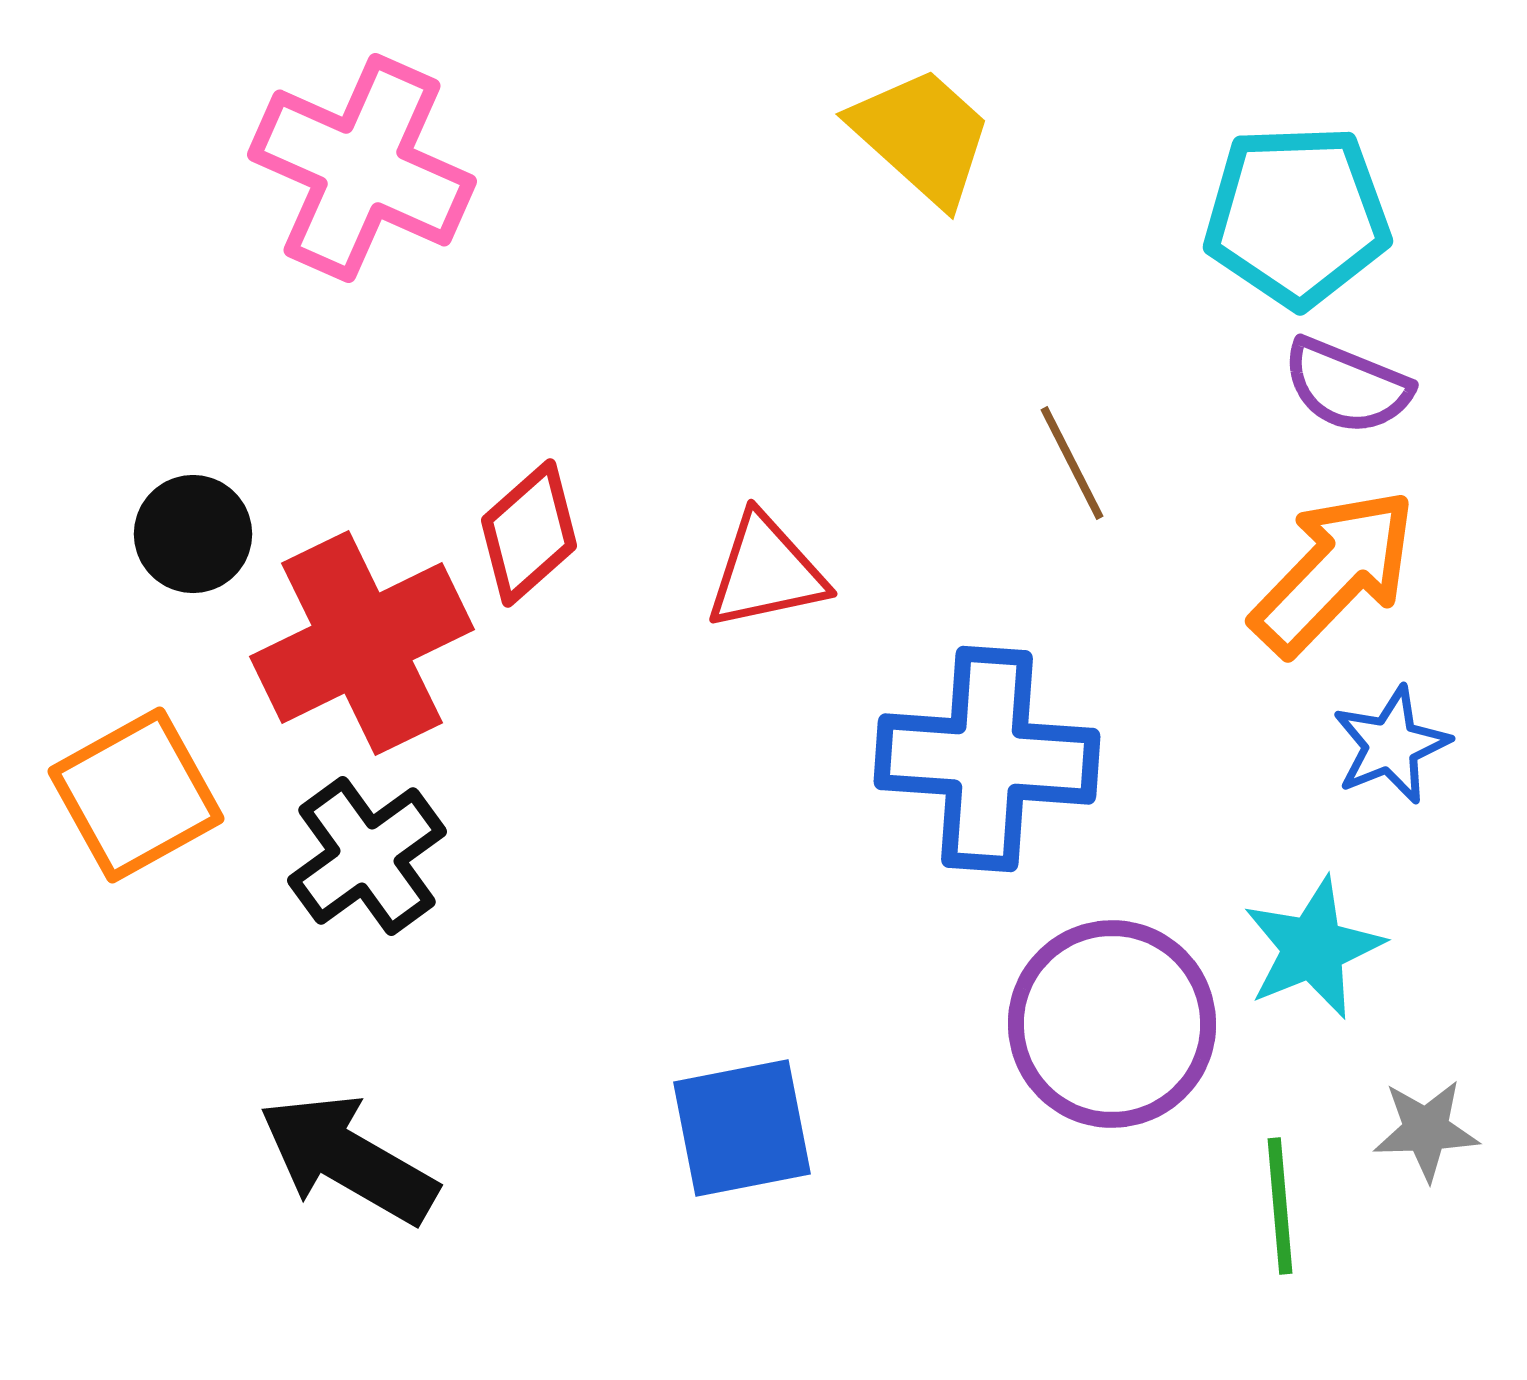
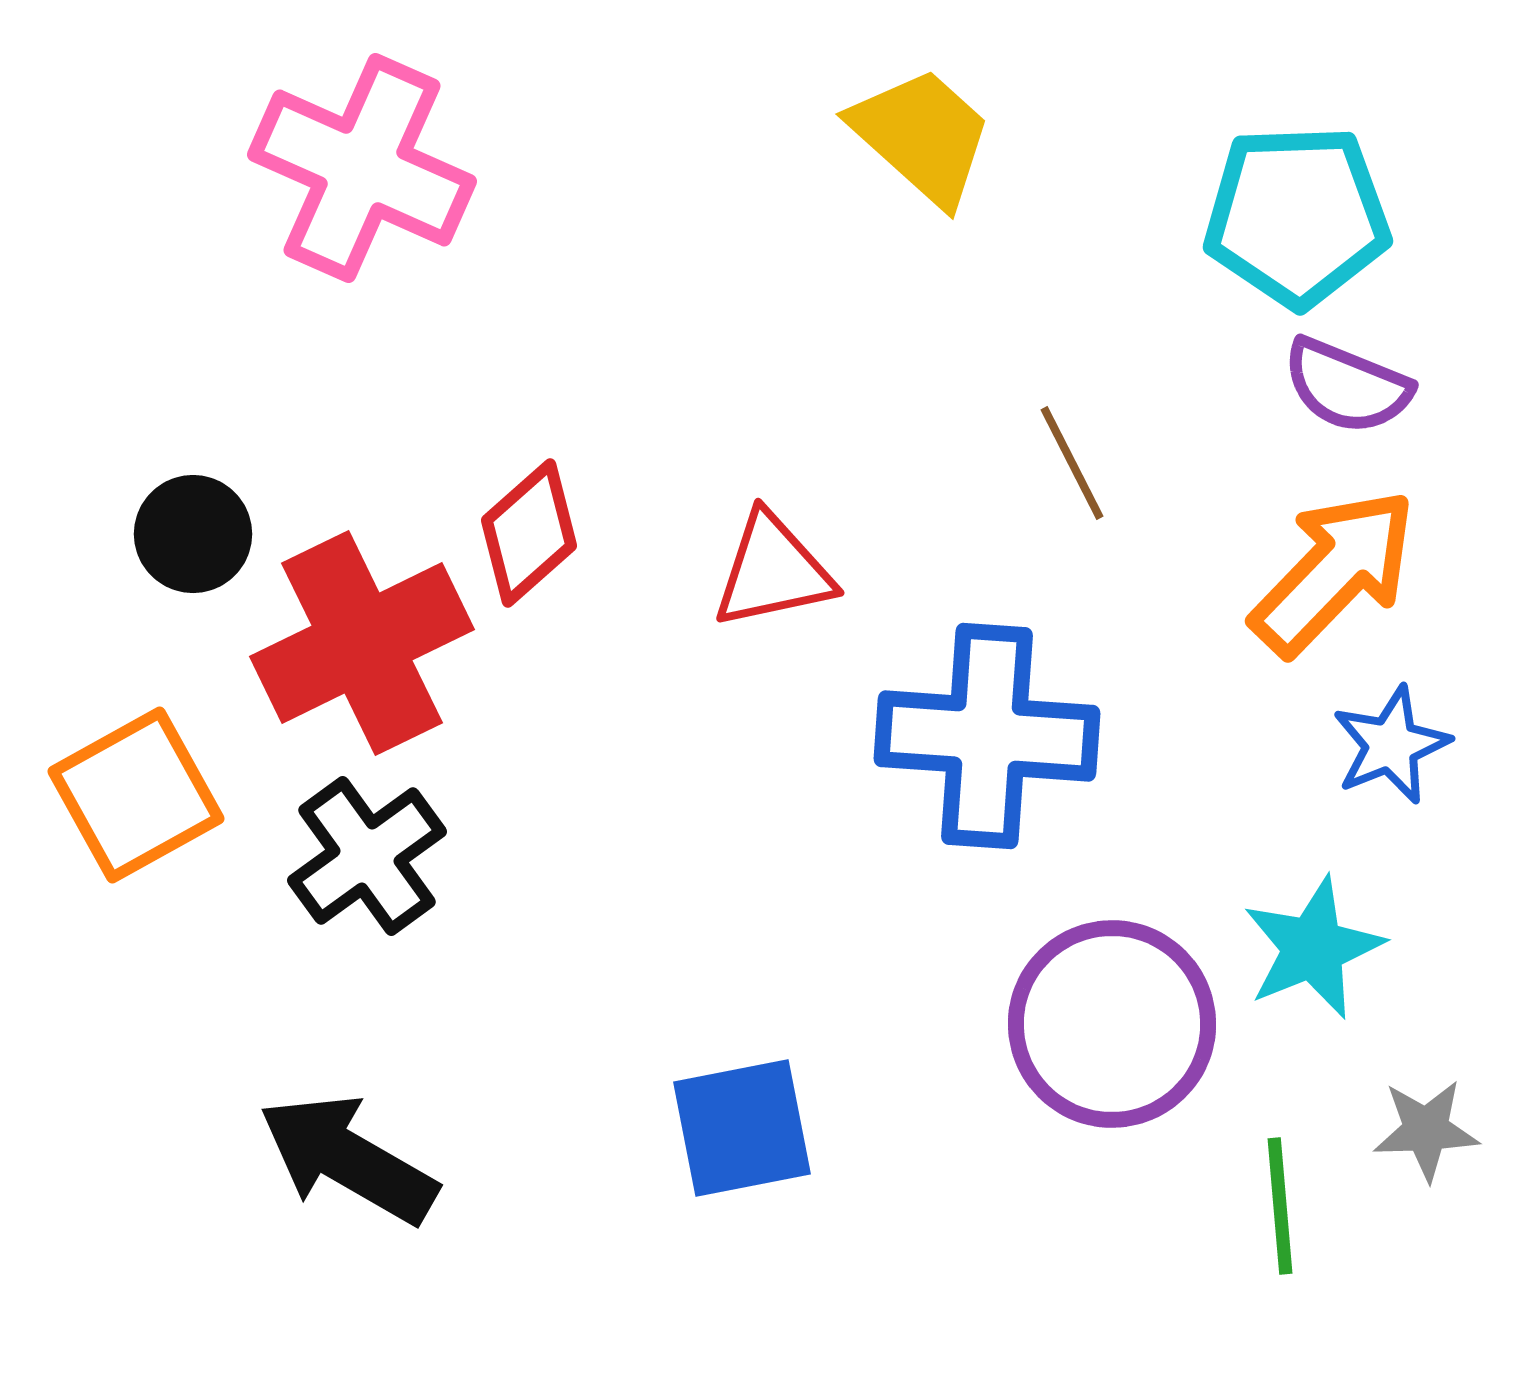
red triangle: moved 7 px right, 1 px up
blue cross: moved 23 px up
